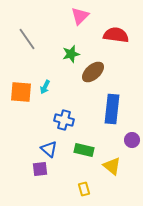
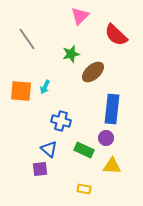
red semicircle: rotated 145 degrees counterclockwise
orange square: moved 1 px up
blue cross: moved 3 px left, 1 px down
purple circle: moved 26 px left, 2 px up
green rectangle: rotated 12 degrees clockwise
yellow triangle: rotated 36 degrees counterclockwise
yellow rectangle: rotated 64 degrees counterclockwise
